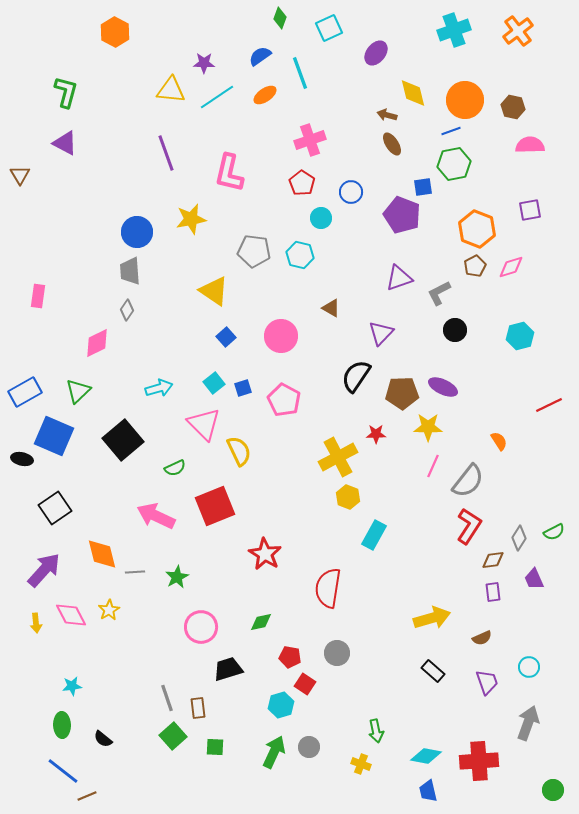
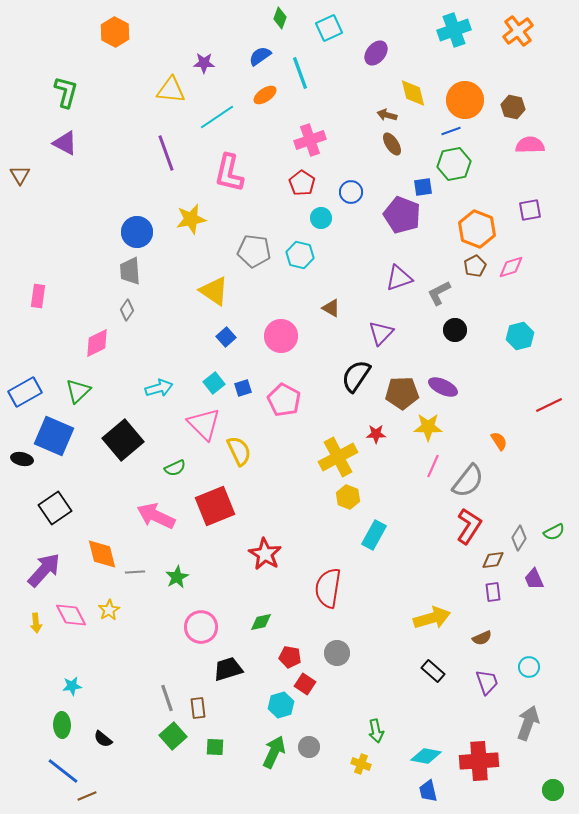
cyan line at (217, 97): moved 20 px down
